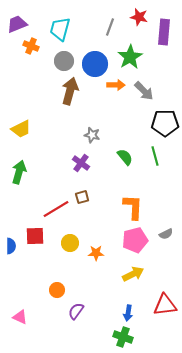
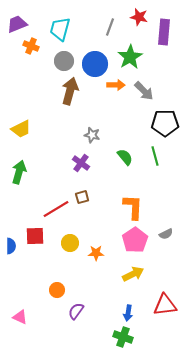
pink pentagon: rotated 20 degrees counterclockwise
